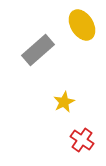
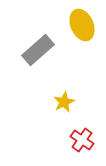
yellow ellipse: rotated 8 degrees clockwise
